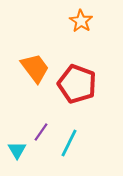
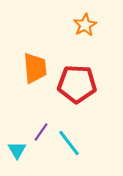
orange star: moved 4 px right, 4 px down; rotated 10 degrees clockwise
orange trapezoid: rotated 32 degrees clockwise
red pentagon: rotated 18 degrees counterclockwise
cyan line: rotated 64 degrees counterclockwise
